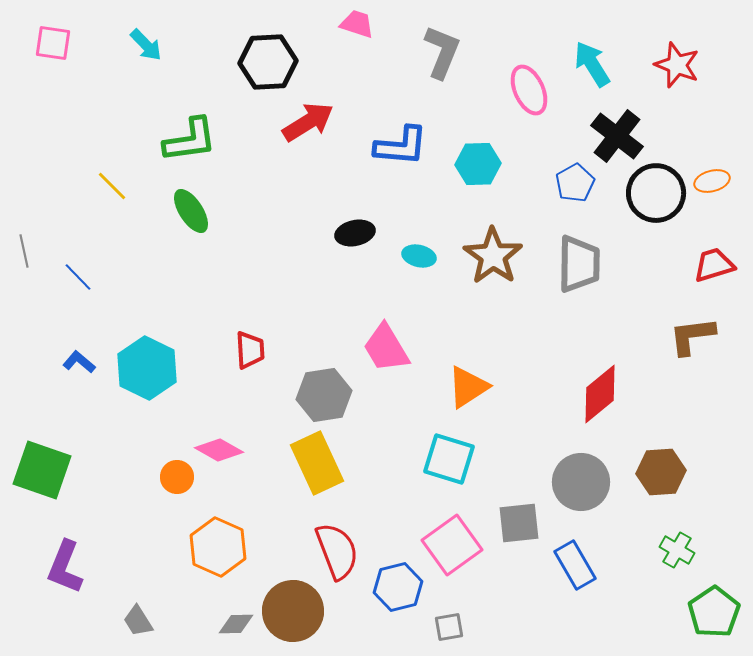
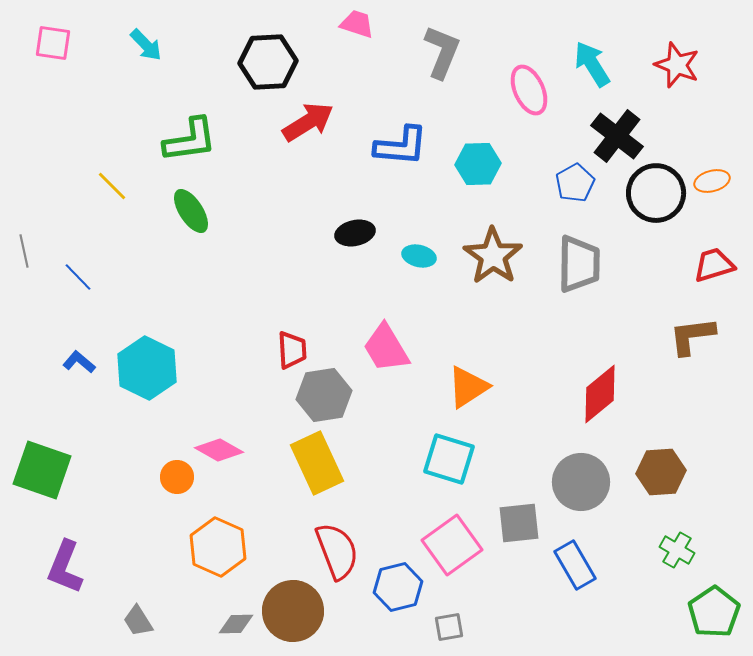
red trapezoid at (250, 350): moved 42 px right
